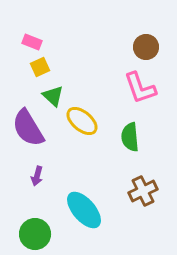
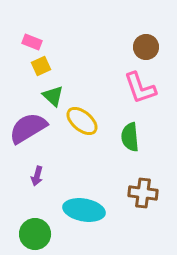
yellow square: moved 1 px right, 1 px up
purple semicircle: rotated 90 degrees clockwise
brown cross: moved 2 px down; rotated 32 degrees clockwise
cyan ellipse: rotated 39 degrees counterclockwise
